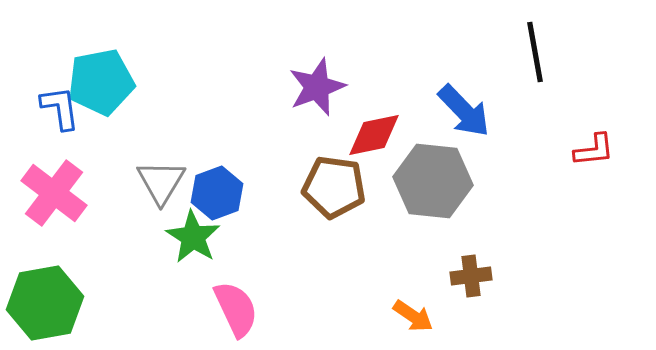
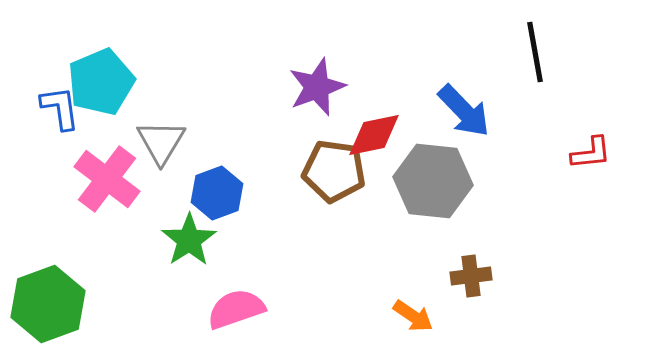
cyan pentagon: rotated 12 degrees counterclockwise
red L-shape: moved 3 px left, 3 px down
gray triangle: moved 40 px up
brown pentagon: moved 16 px up
pink cross: moved 53 px right, 14 px up
green star: moved 4 px left, 3 px down; rotated 6 degrees clockwise
green hexagon: moved 3 px right, 1 px down; rotated 10 degrees counterclockwise
pink semicircle: rotated 84 degrees counterclockwise
